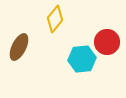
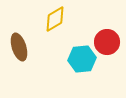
yellow diamond: rotated 20 degrees clockwise
brown ellipse: rotated 44 degrees counterclockwise
